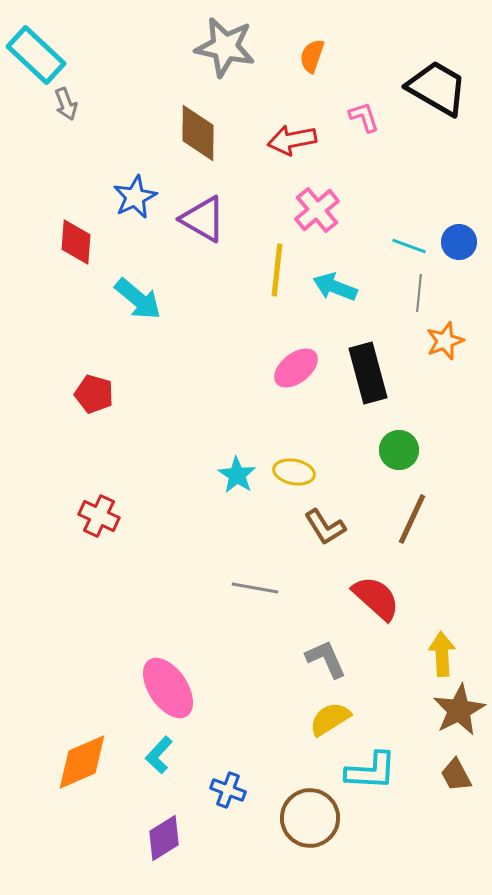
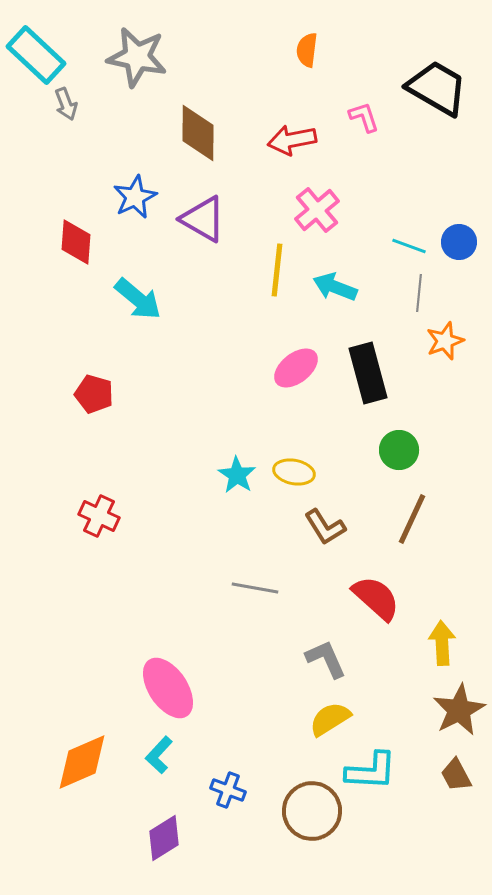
gray star at (225, 47): moved 88 px left, 10 px down
orange semicircle at (312, 56): moved 5 px left, 6 px up; rotated 12 degrees counterclockwise
yellow arrow at (442, 654): moved 11 px up
brown circle at (310, 818): moved 2 px right, 7 px up
